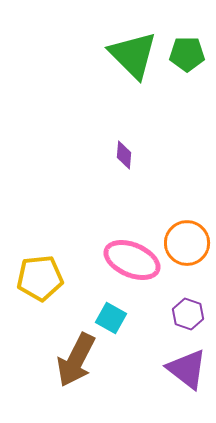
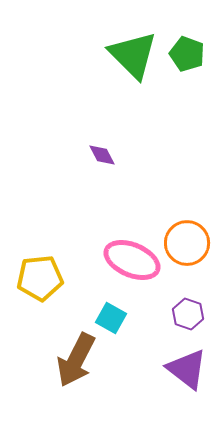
green pentagon: rotated 20 degrees clockwise
purple diamond: moved 22 px left; rotated 32 degrees counterclockwise
